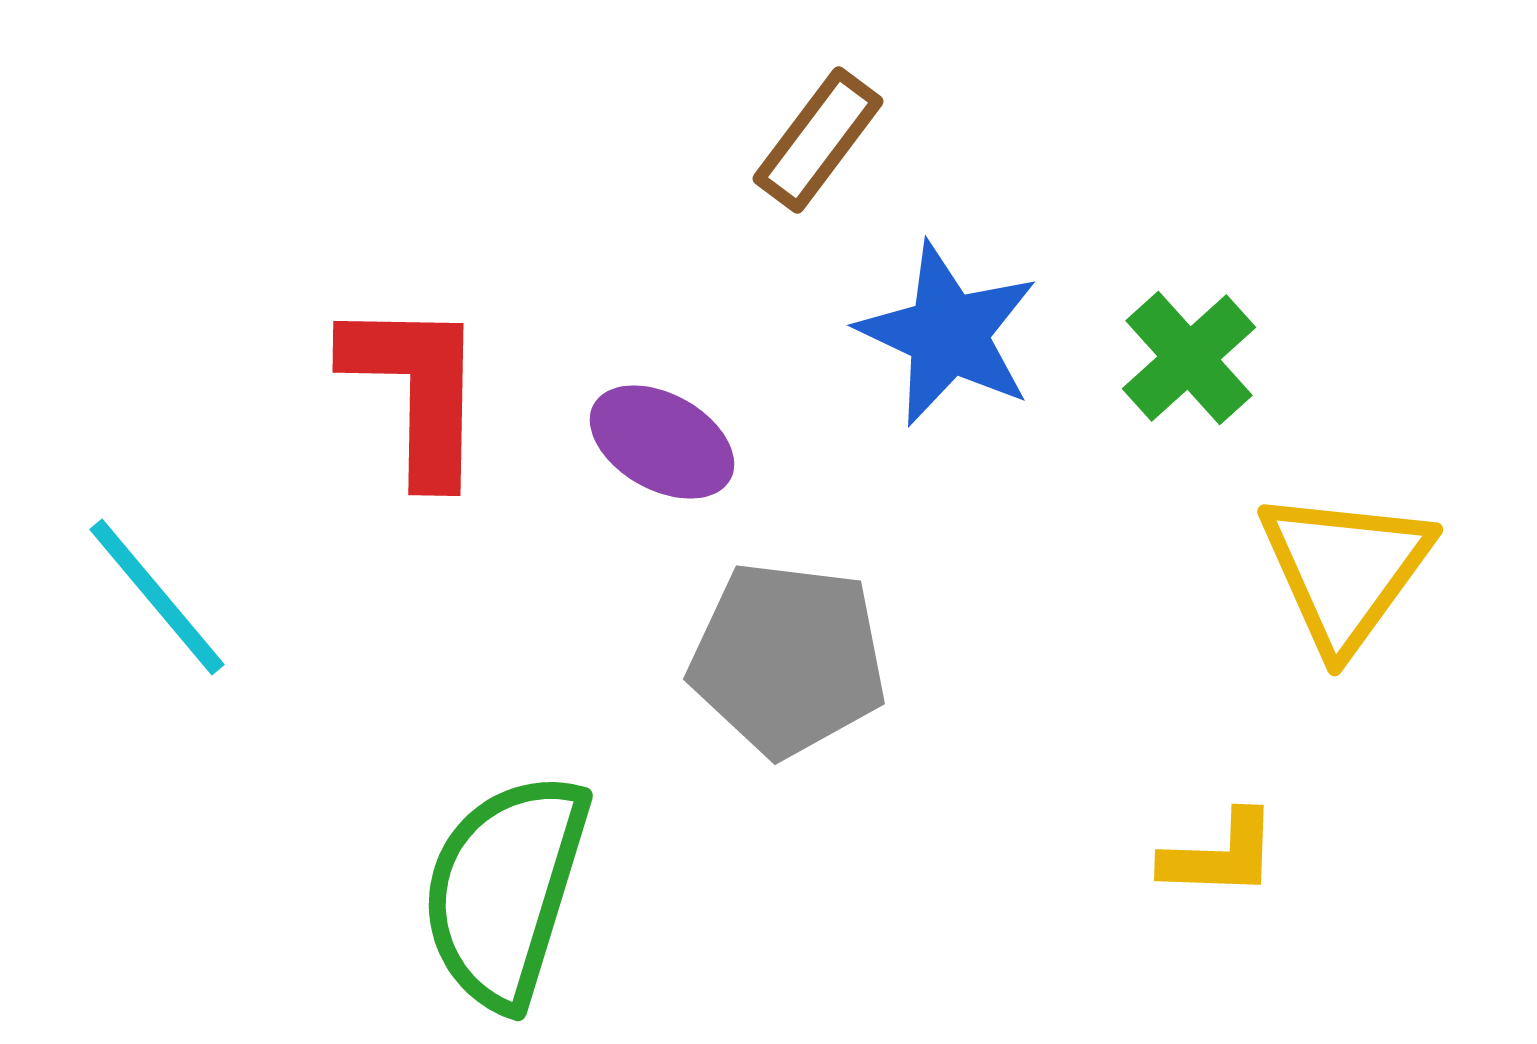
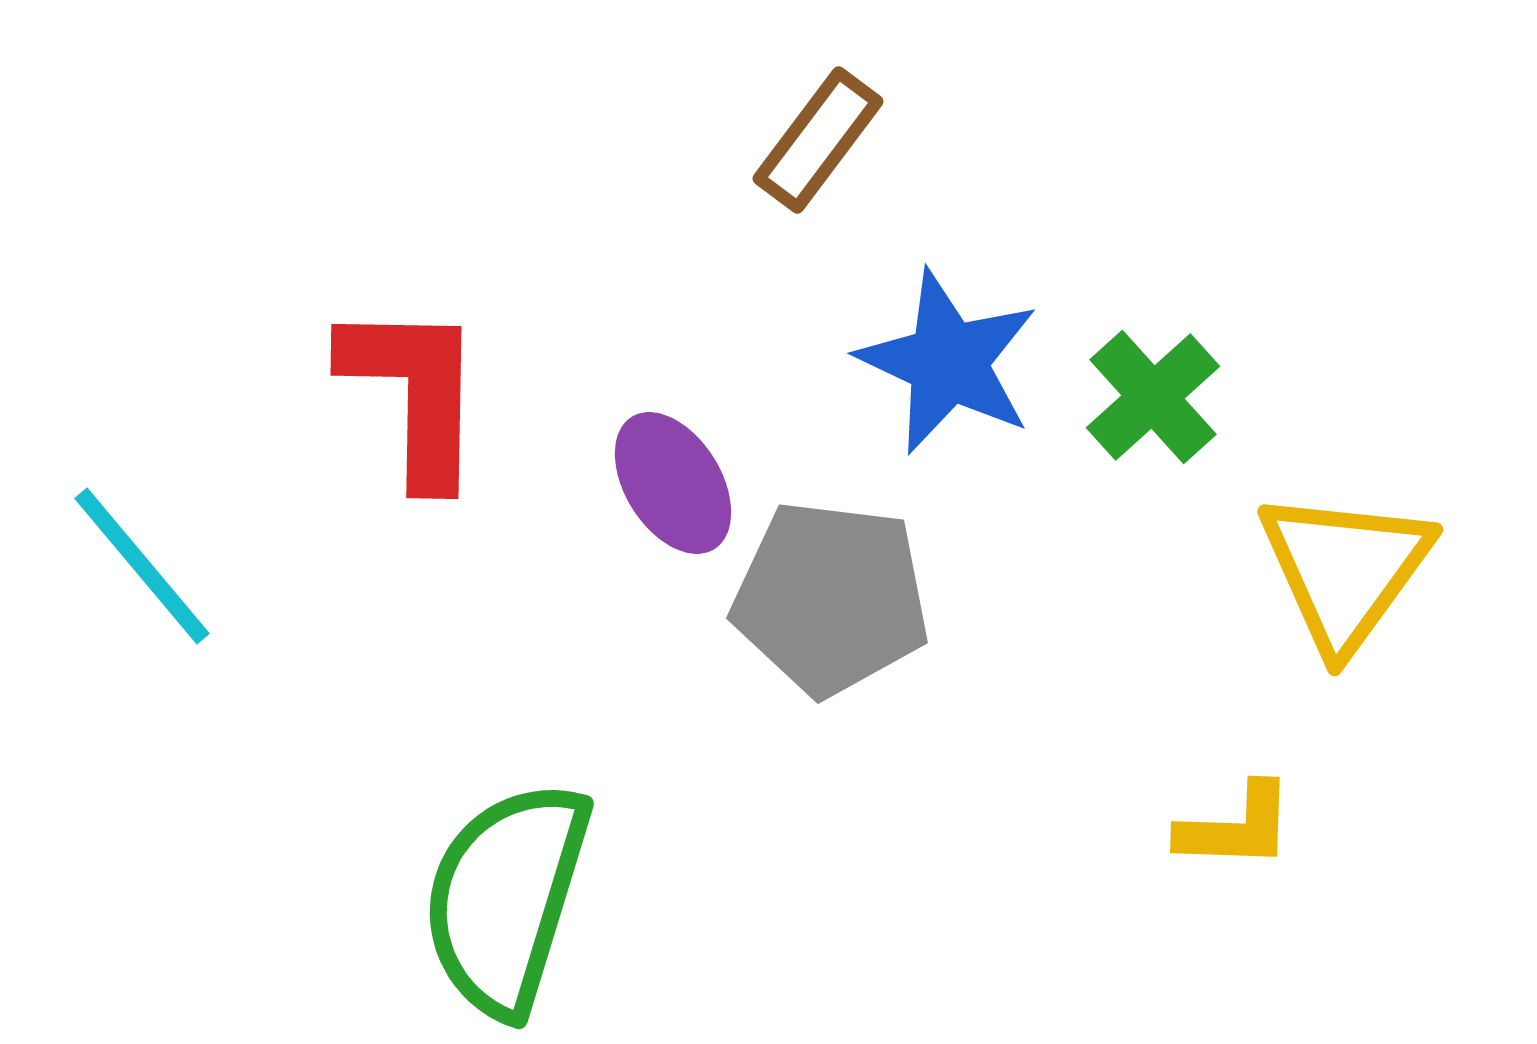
blue star: moved 28 px down
green cross: moved 36 px left, 39 px down
red L-shape: moved 2 px left, 3 px down
purple ellipse: moved 11 px right, 41 px down; rotated 29 degrees clockwise
cyan line: moved 15 px left, 31 px up
gray pentagon: moved 43 px right, 61 px up
yellow L-shape: moved 16 px right, 28 px up
green semicircle: moved 1 px right, 8 px down
